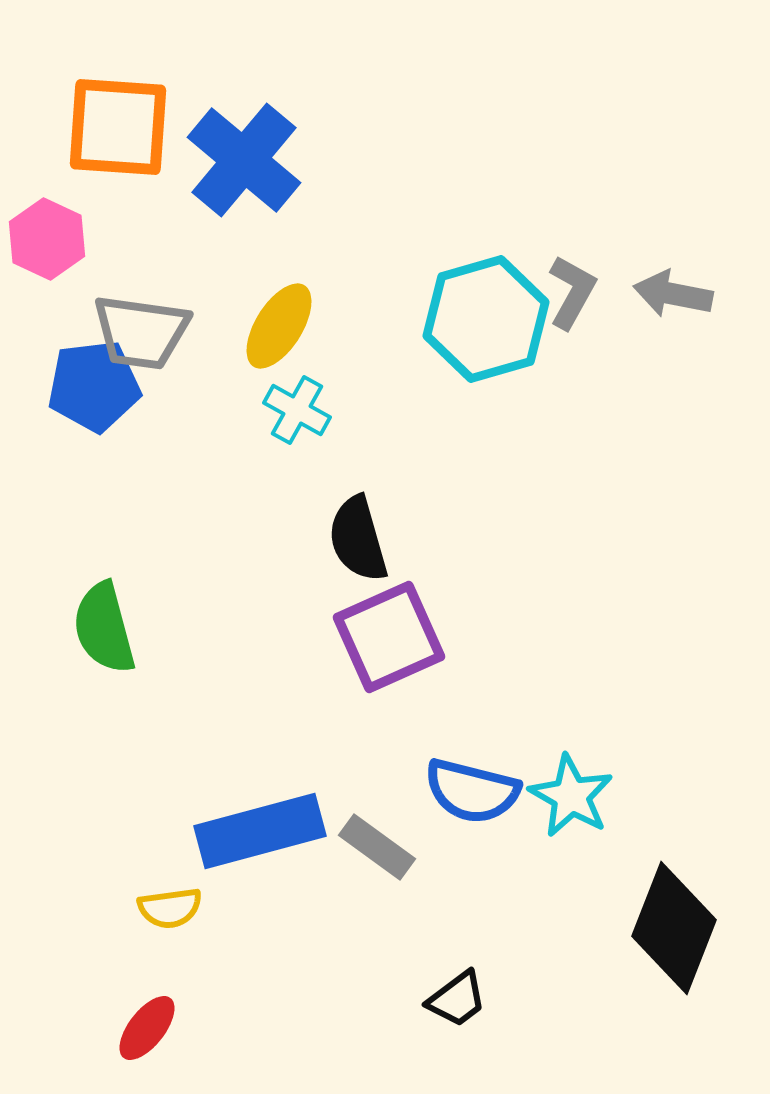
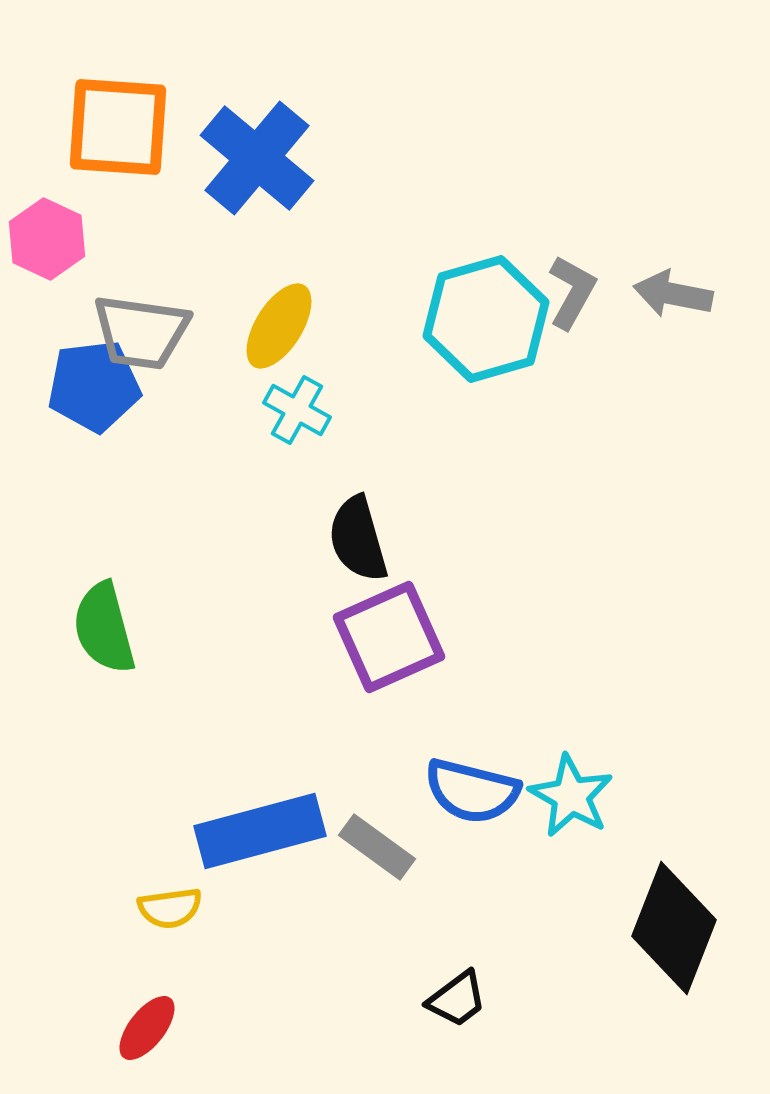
blue cross: moved 13 px right, 2 px up
